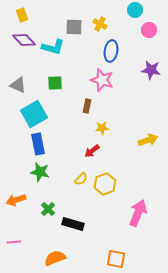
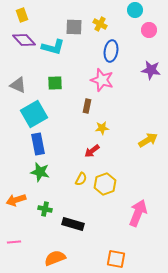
yellow arrow: rotated 12 degrees counterclockwise
yellow semicircle: rotated 16 degrees counterclockwise
green cross: moved 3 px left; rotated 32 degrees counterclockwise
